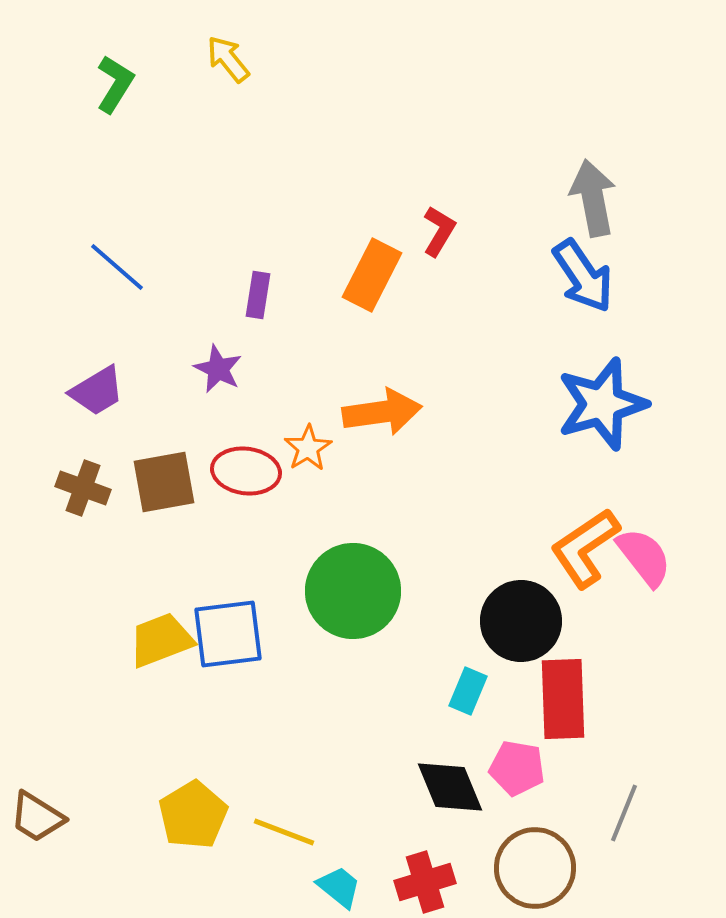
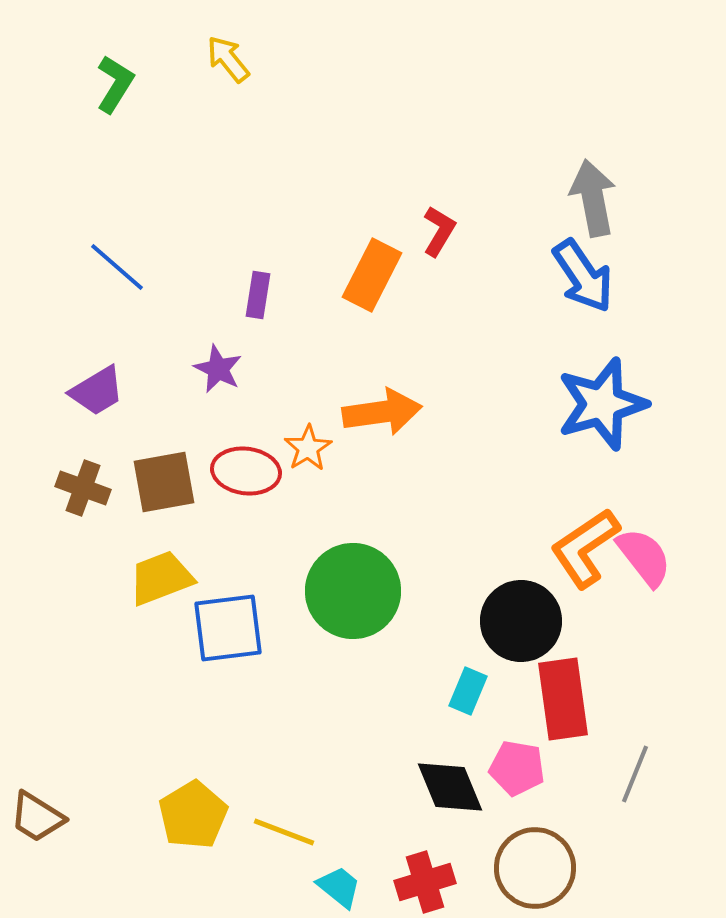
blue square: moved 6 px up
yellow trapezoid: moved 62 px up
red rectangle: rotated 6 degrees counterclockwise
gray line: moved 11 px right, 39 px up
